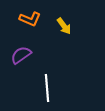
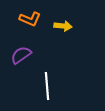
yellow arrow: moved 1 px left; rotated 48 degrees counterclockwise
white line: moved 2 px up
